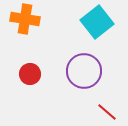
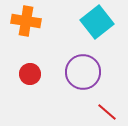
orange cross: moved 1 px right, 2 px down
purple circle: moved 1 px left, 1 px down
